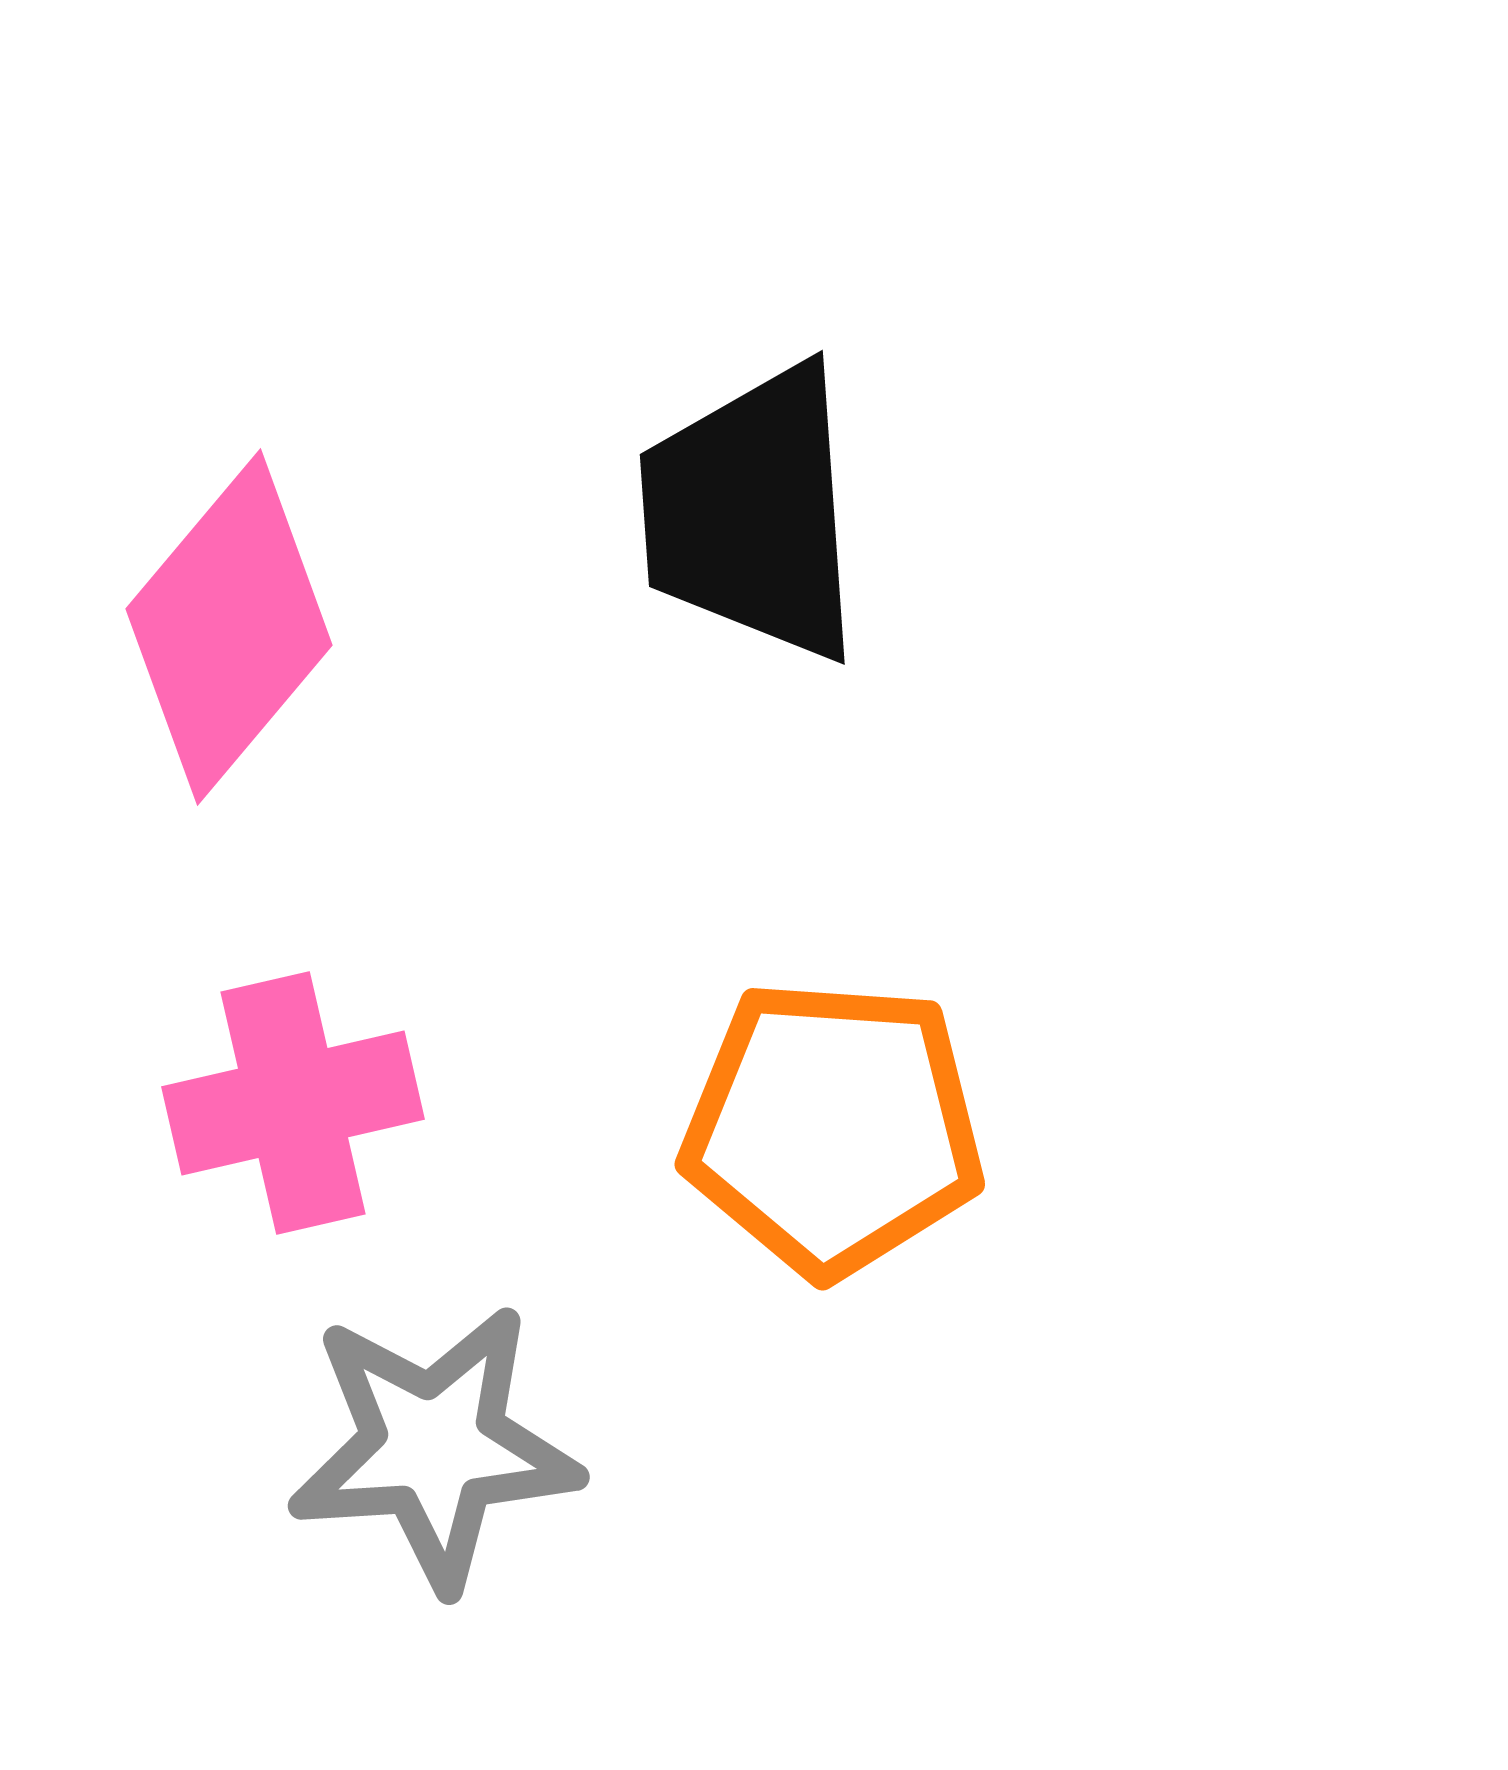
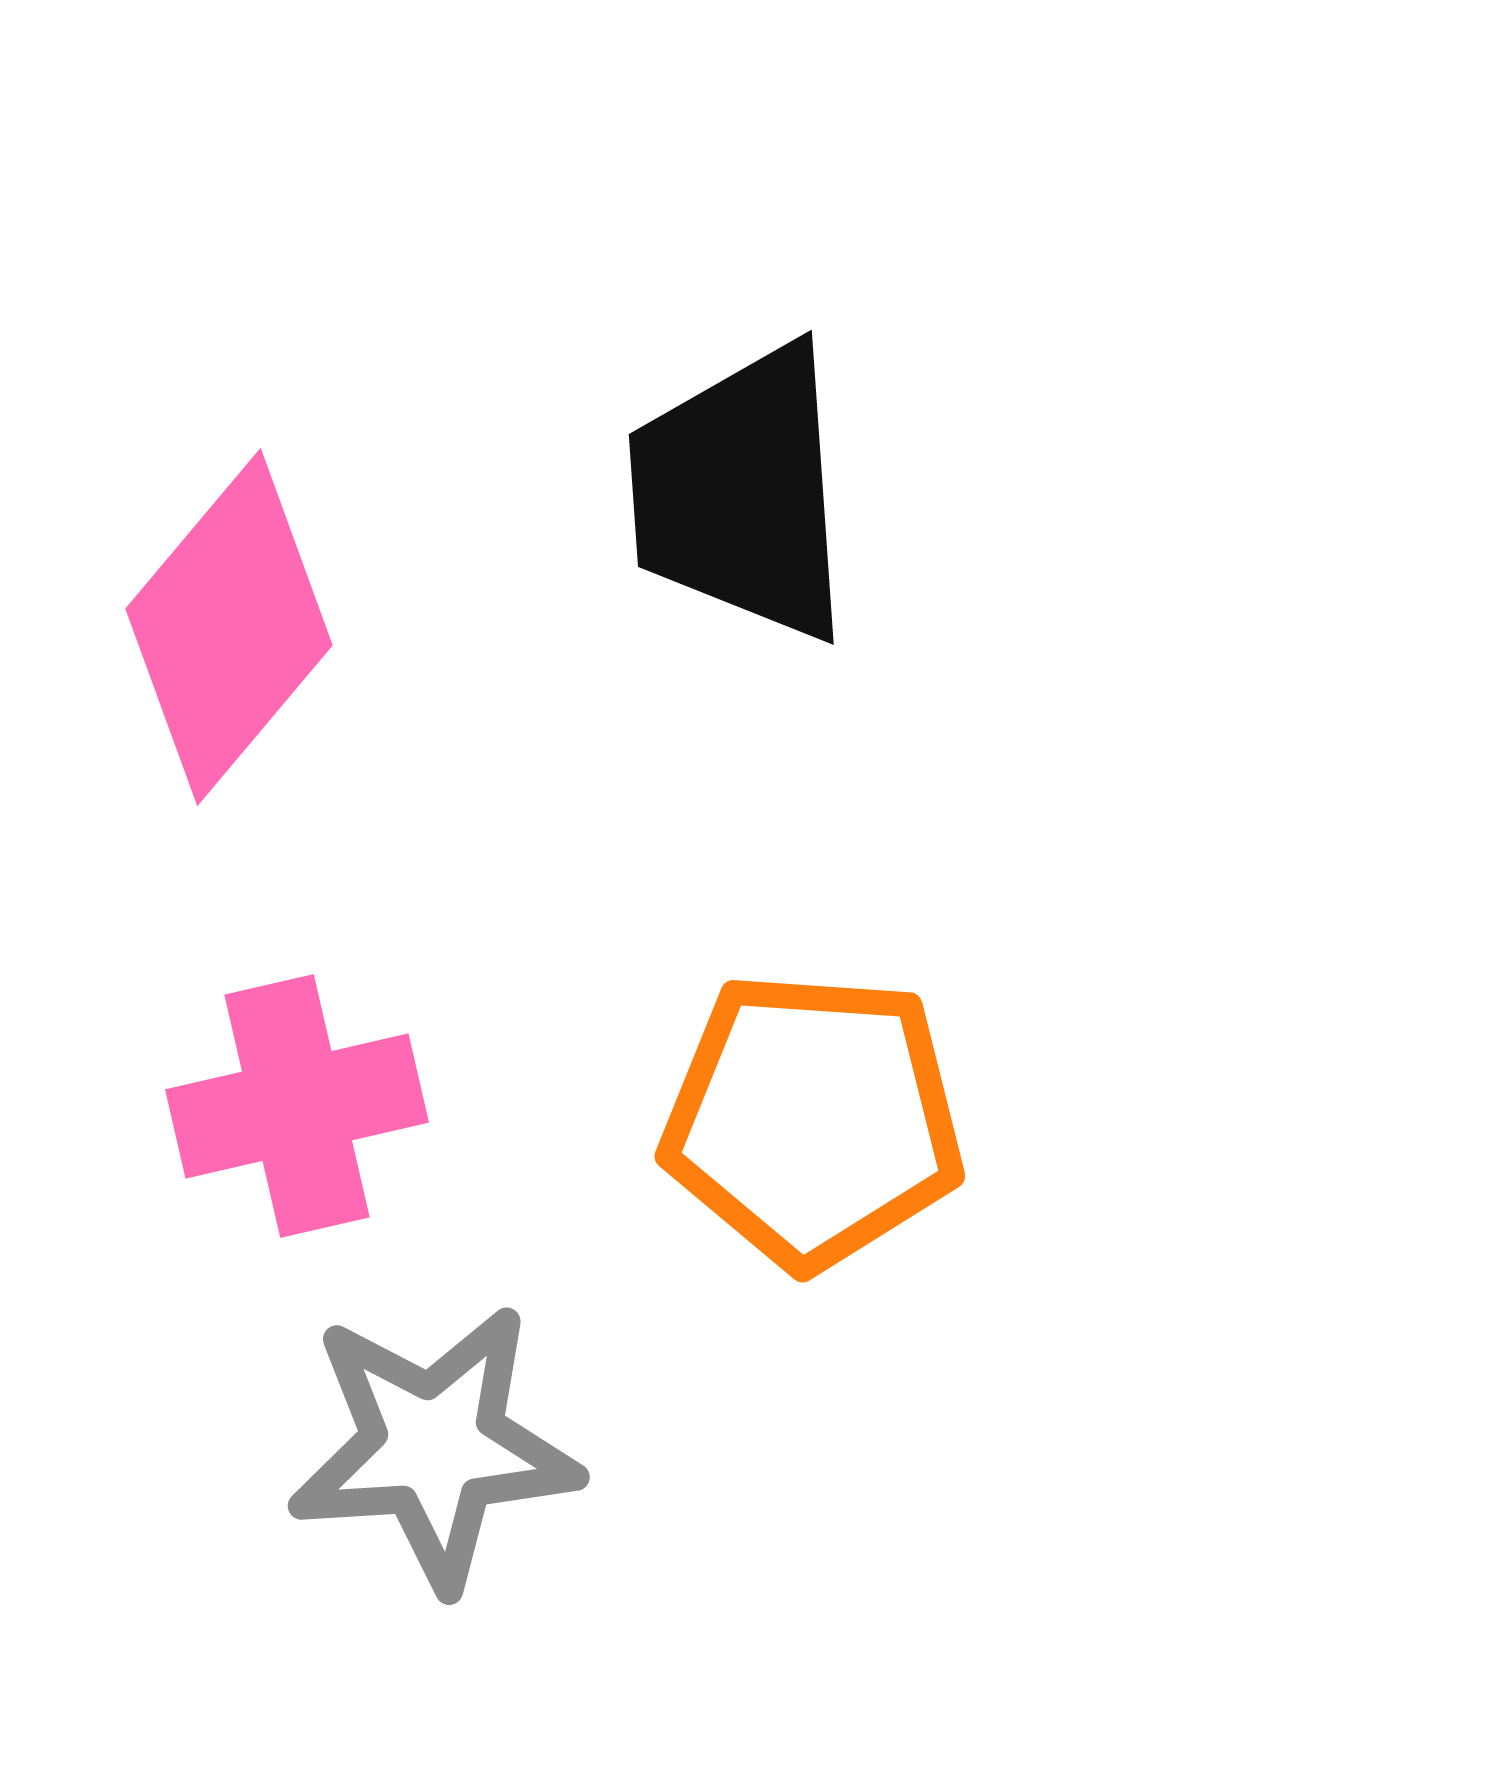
black trapezoid: moved 11 px left, 20 px up
pink cross: moved 4 px right, 3 px down
orange pentagon: moved 20 px left, 8 px up
